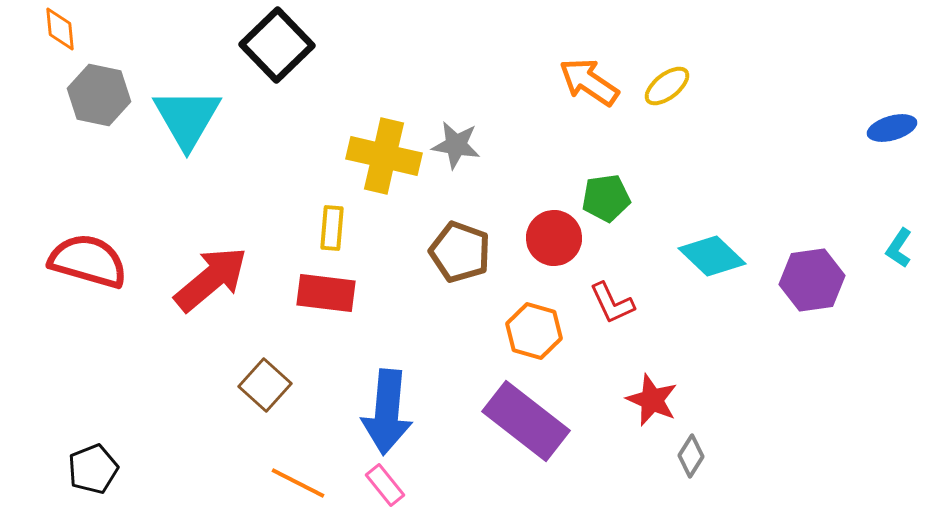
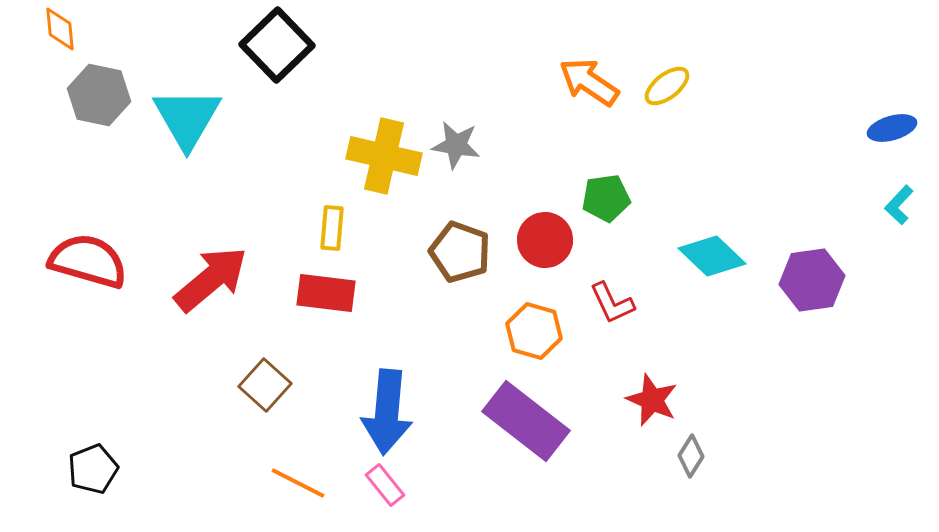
red circle: moved 9 px left, 2 px down
cyan L-shape: moved 43 px up; rotated 9 degrees clockwise
